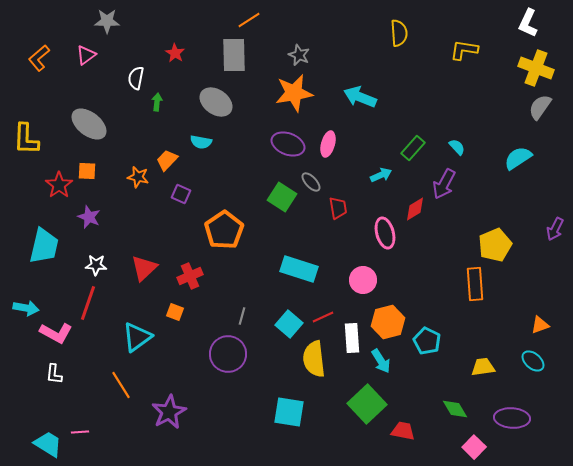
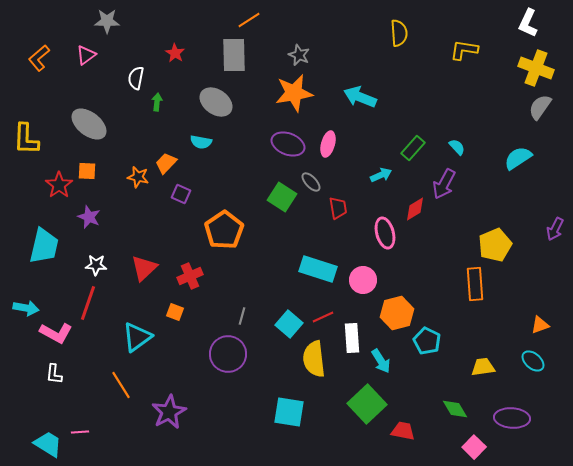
orange trapezoid at (167, 160): moved 1 px left, 3 px down
cyan rectangle at (299, 269): moved 19 px right
orange hexagon at (388, 322): moved 9 px right, 9 px up
